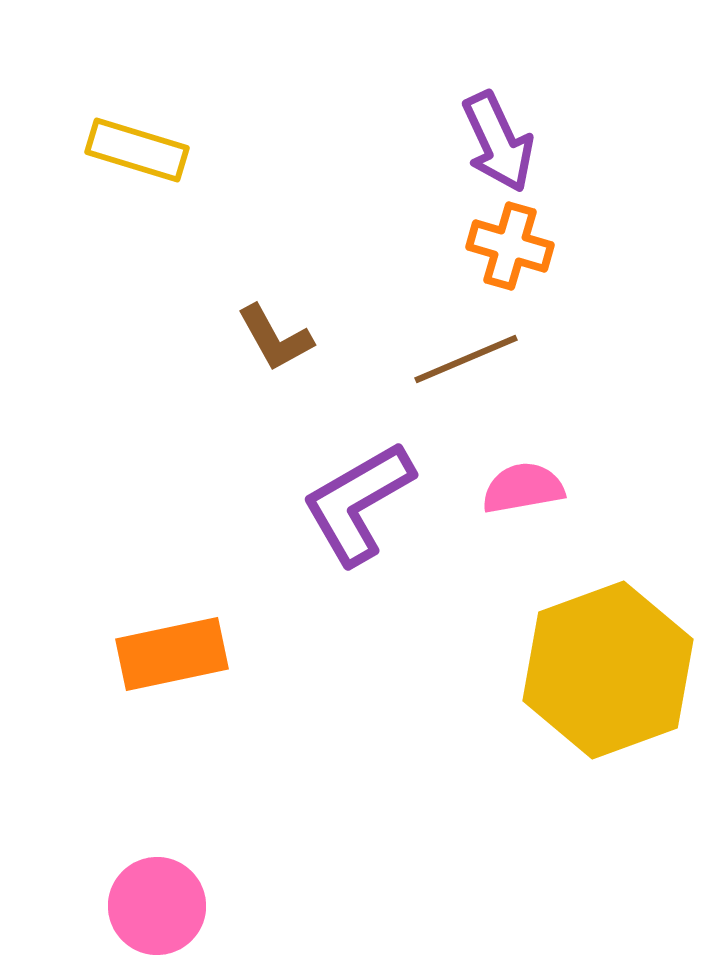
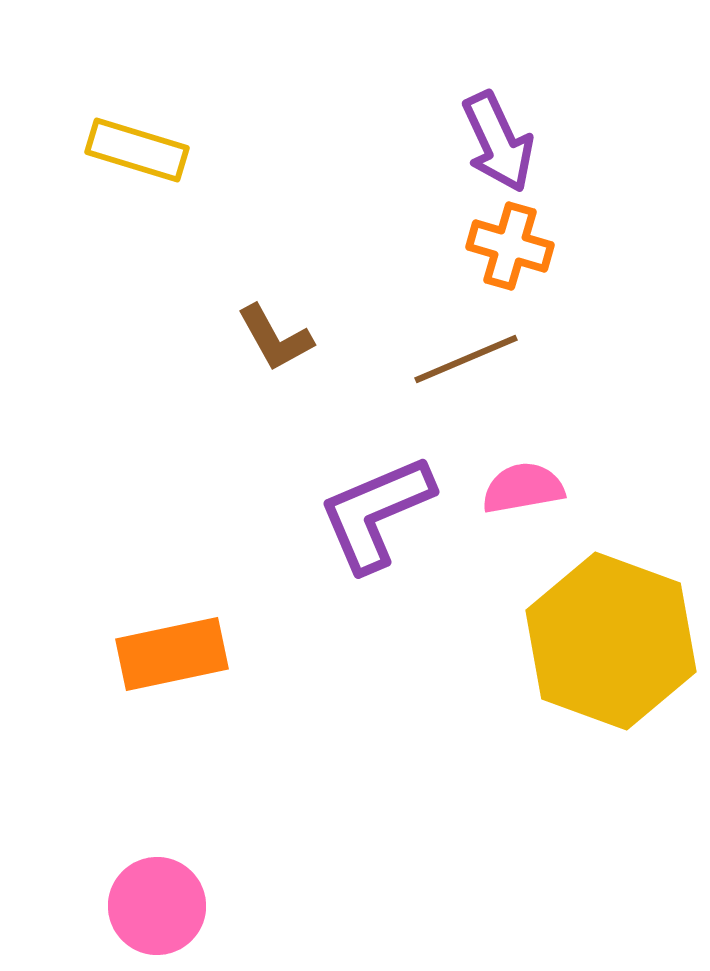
purple L-shape: moved 18 px right, 10 px down; rotated 7 degrees clockwise
yellow hexagon: moved 3 px right, 29 px up; rotated 20 degrees counterclockwise
